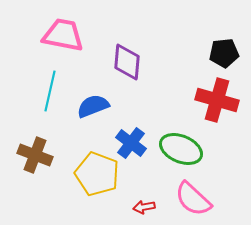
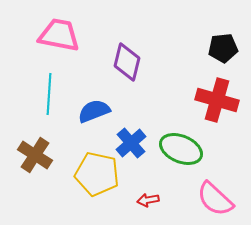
pink trapezoid: moved 4 px left
black pentagon: moved 1 px left, 5 px up
purple diamond: rotated 9 degrees clockwise
cyan line: moved 1 px left, 3 px down; rotated 9 degrees counterclockwise
blue semicircle: moved 1 px right, 5 px down
blue cross: rotated 12 degrees clockwise
brown cross: rotated 12 degrees clockwise
yellow pentagon: rotated 9 degrees counterclockwise
pink semicircle: moved 22 px right
red arrow: moved 4 px right, 7 px up
